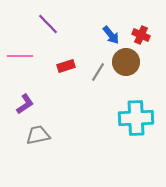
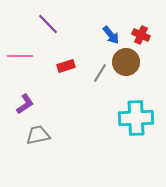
gray line: moved 2 px right, 1 px down
